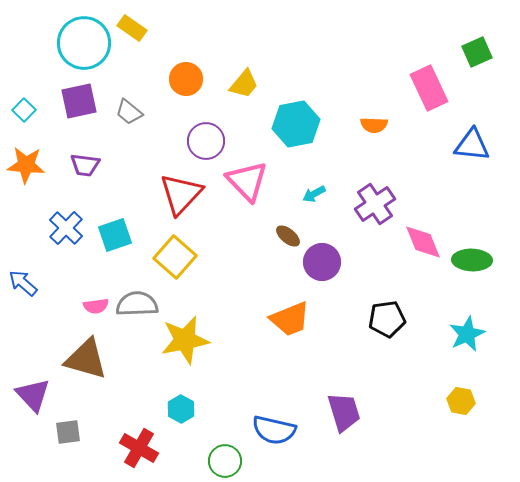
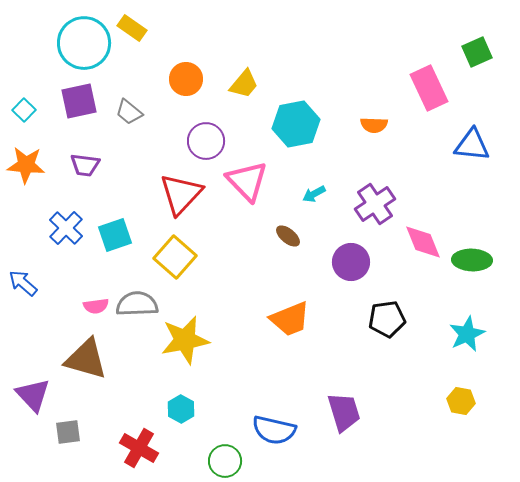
purple circle at (322, 262): moved 29 px right
